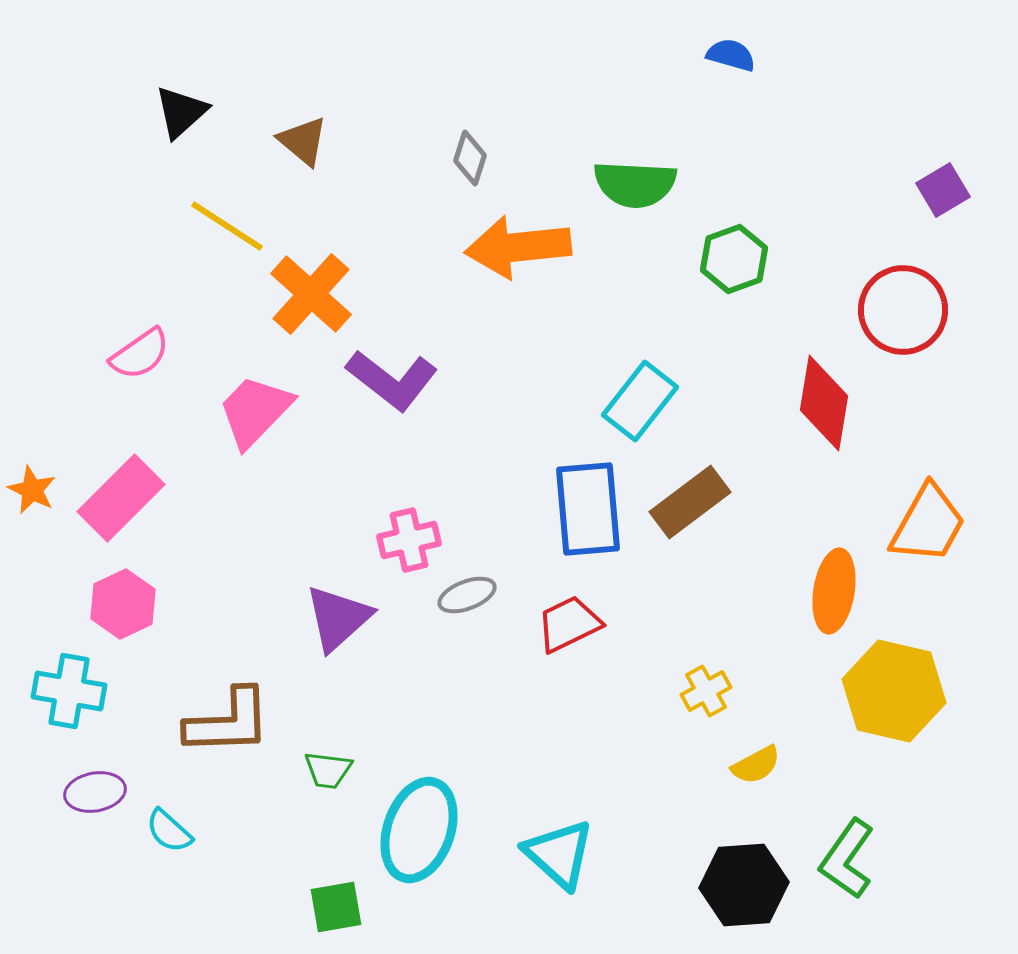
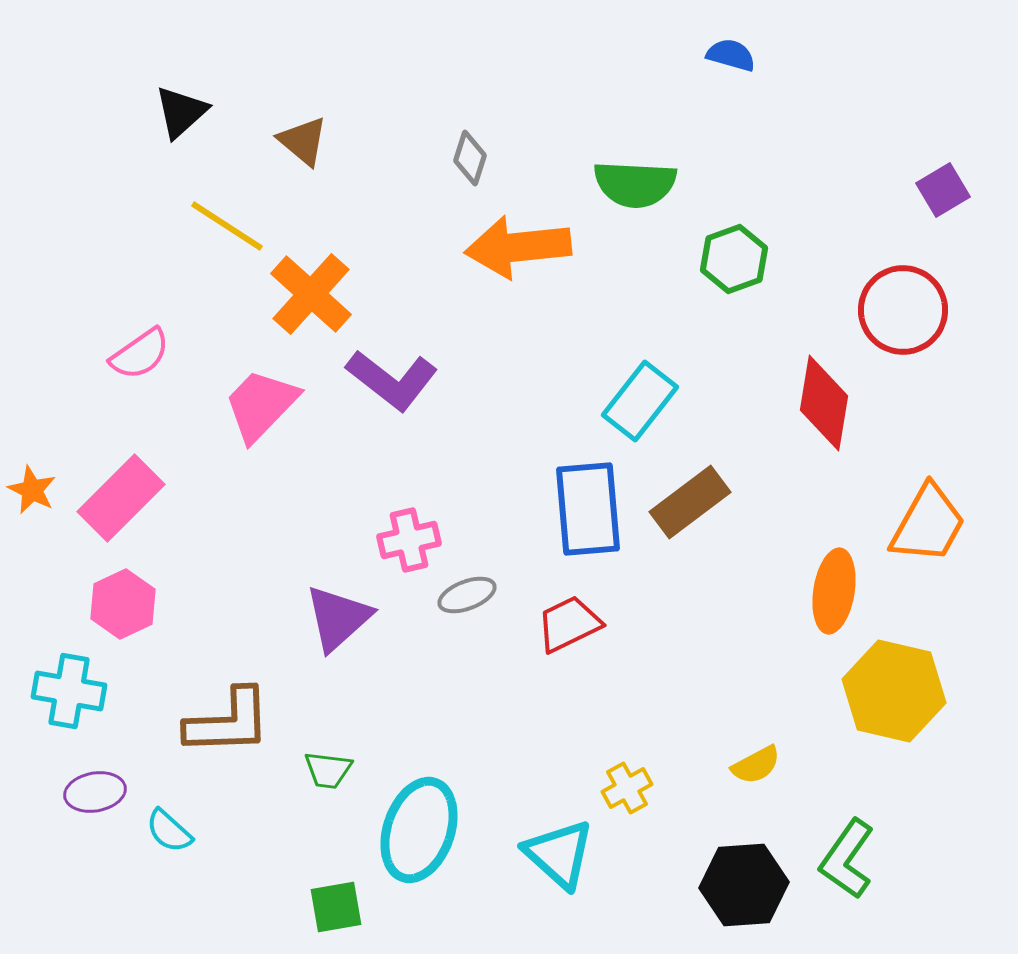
pink trapezoid: moved 6 px right, 6 px up
yellow cross: moved 79 px left, 97 px down
